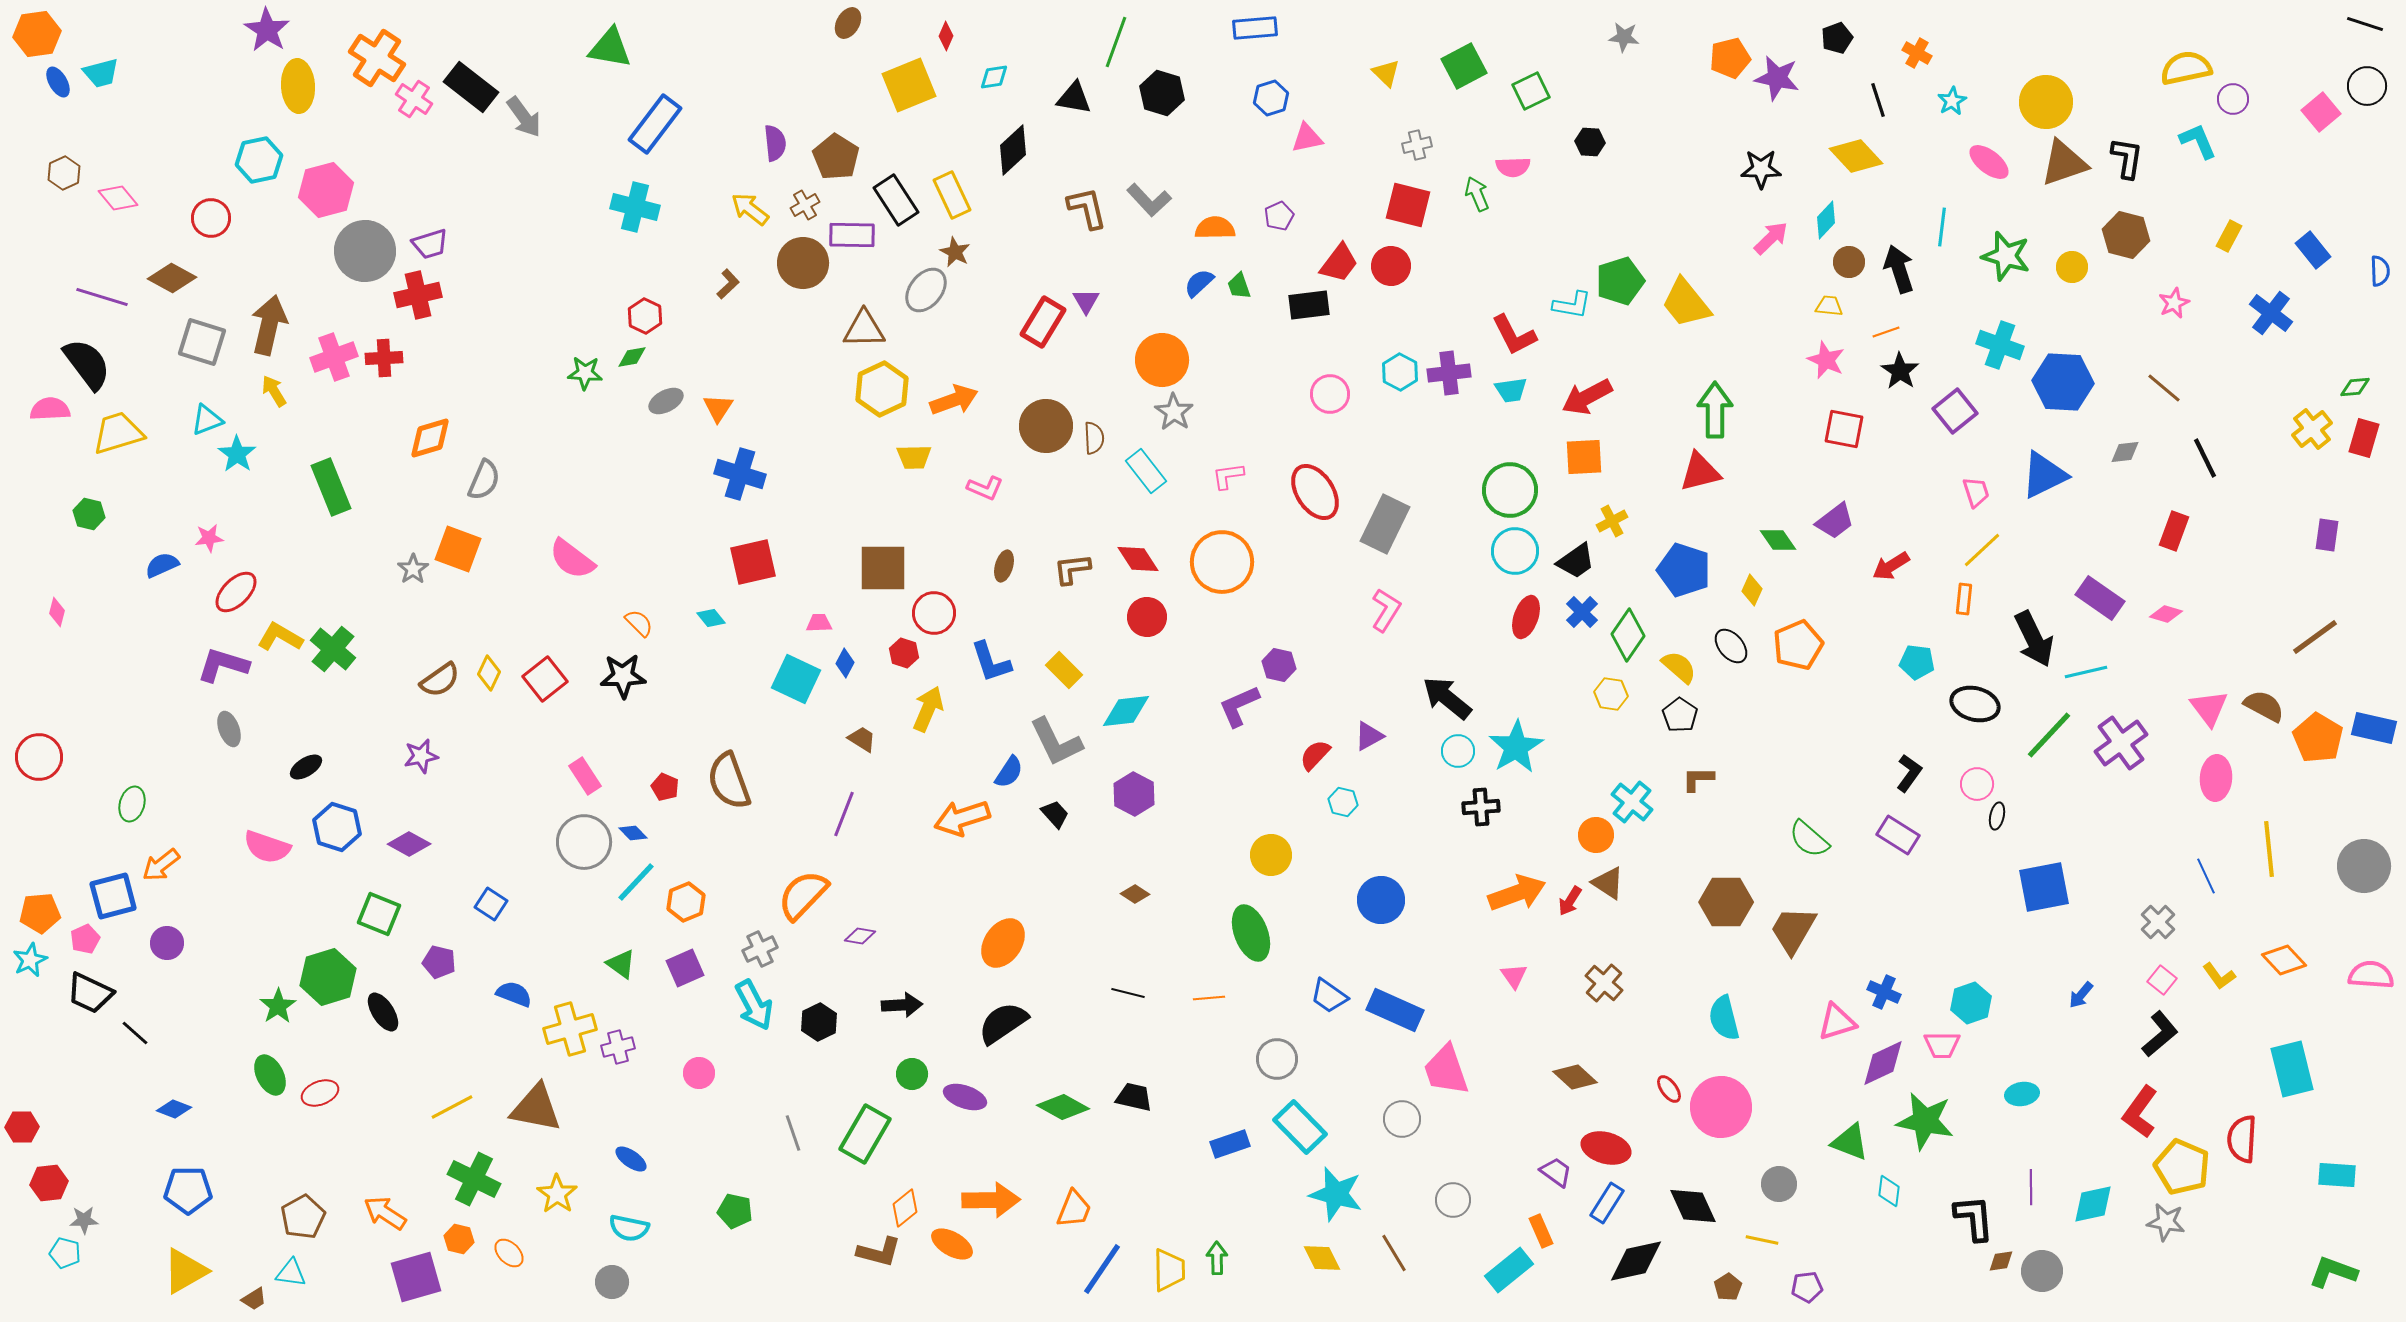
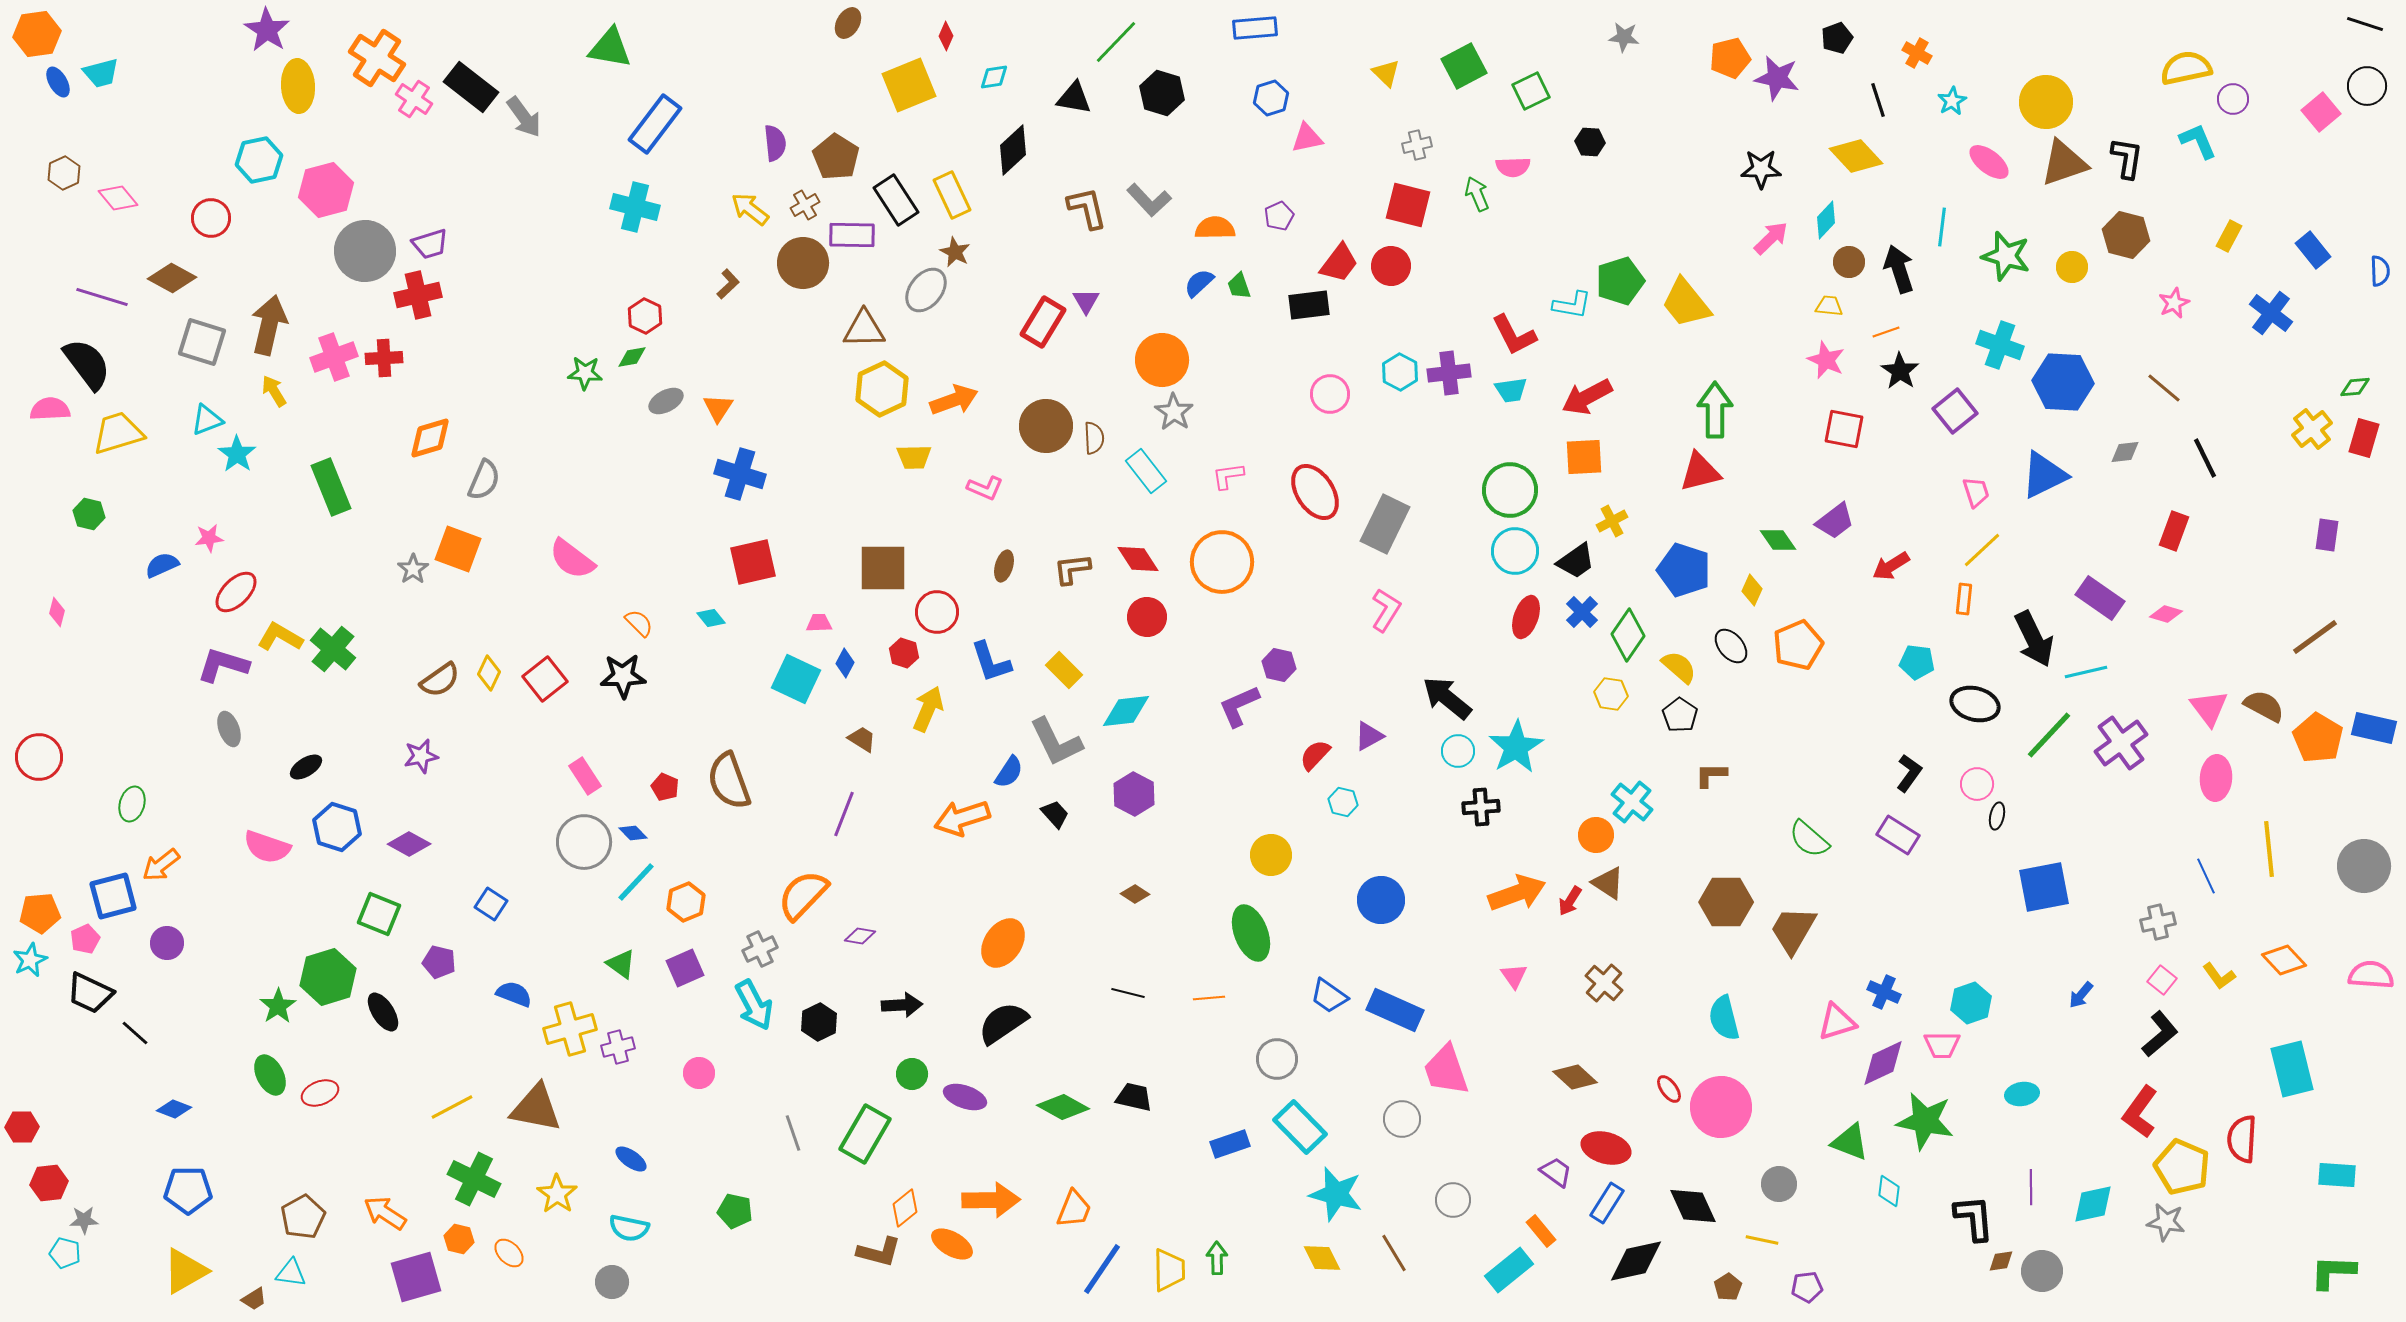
green line at (1116, 42): rotated 24 degrees clockwise
red circle at (934, 613): moved 3 px right, 1 px up
brown L-shape at (1698, 779): moved 13 px right, 4 px up
gray cross at (2158, 922): rotated 32 degrees clockwise
orange rectangle at (1541, 1231): rotated 16 degrees counterclockwise
green L-shape at (2333, 1272): rotated 18 degrees counterclockwise
